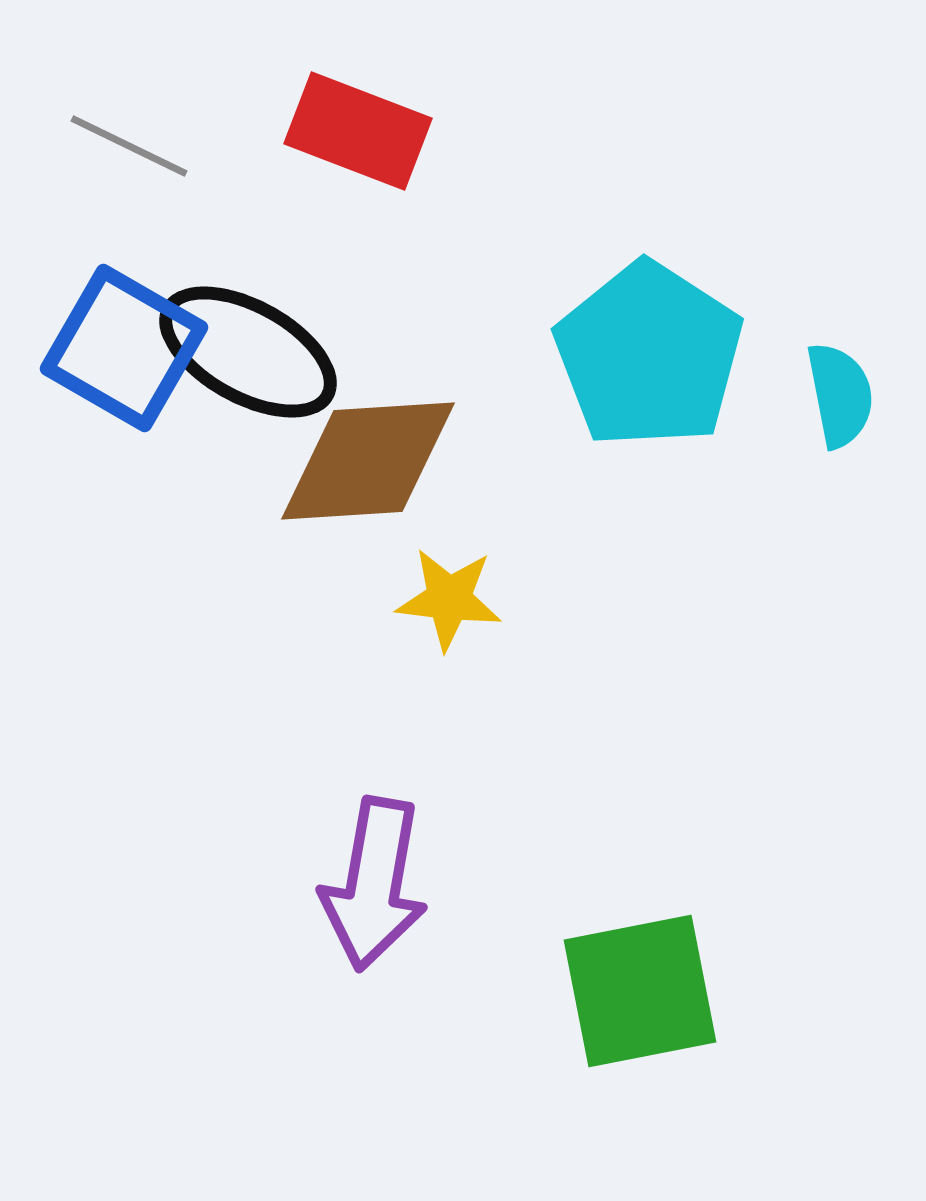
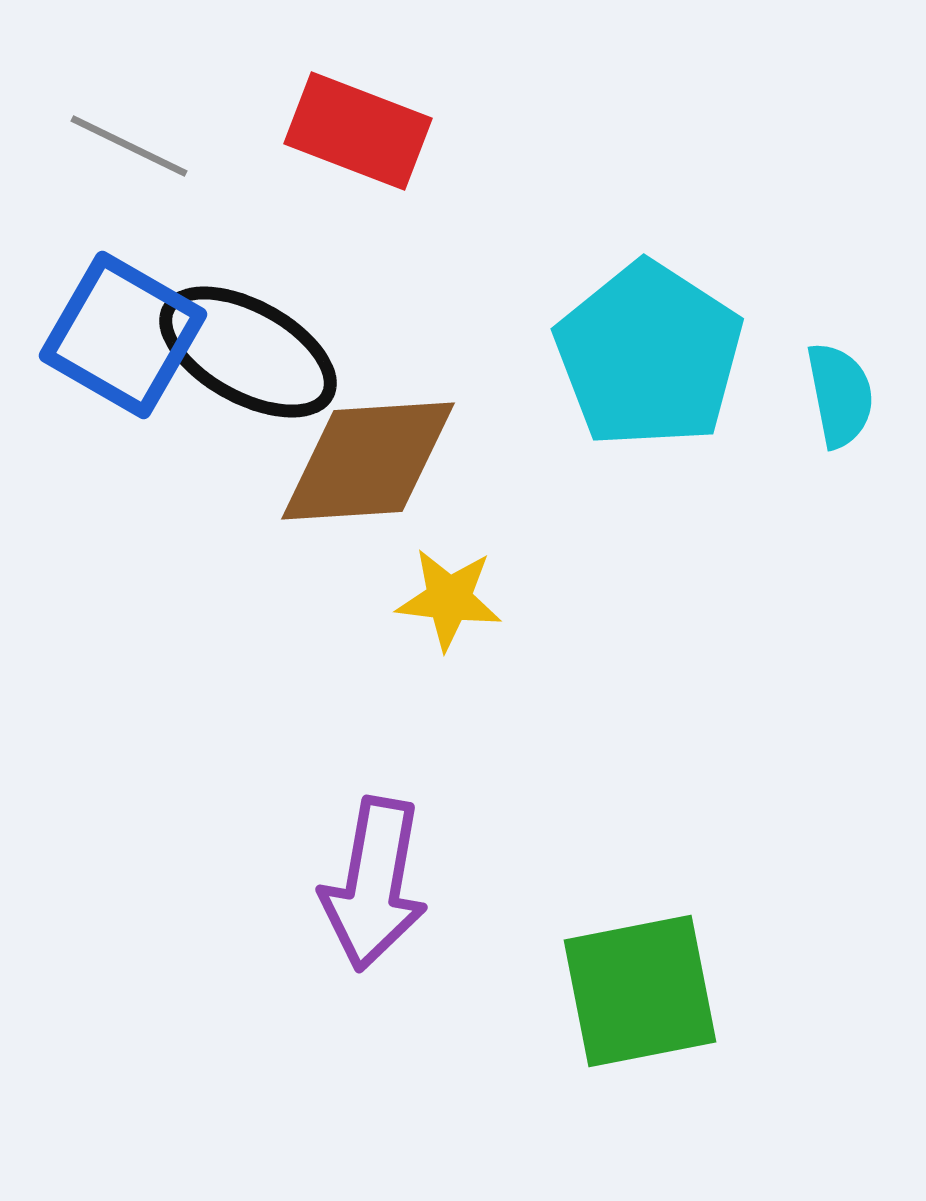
blue square: moved 1 px left, 13 px up
